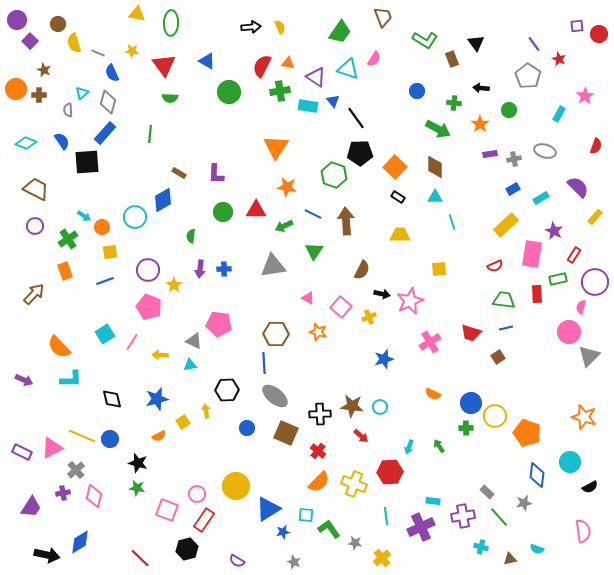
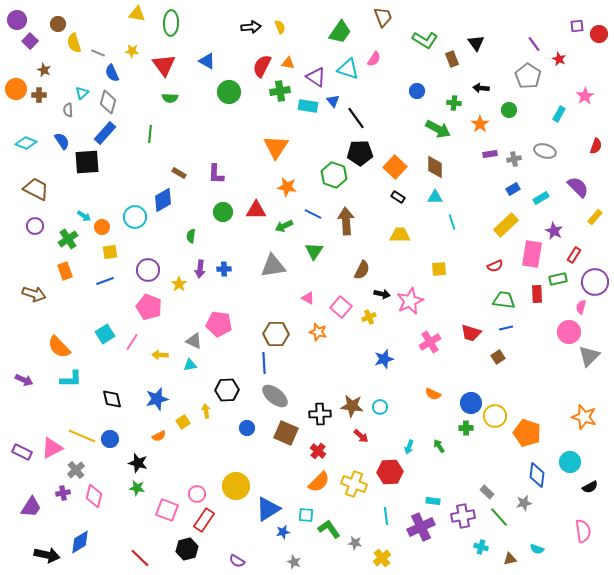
yellow star at (174, 285): moved 5 px right, 1 px up
brown arrow at (34, 294): rotated 65 degrees clockwise
